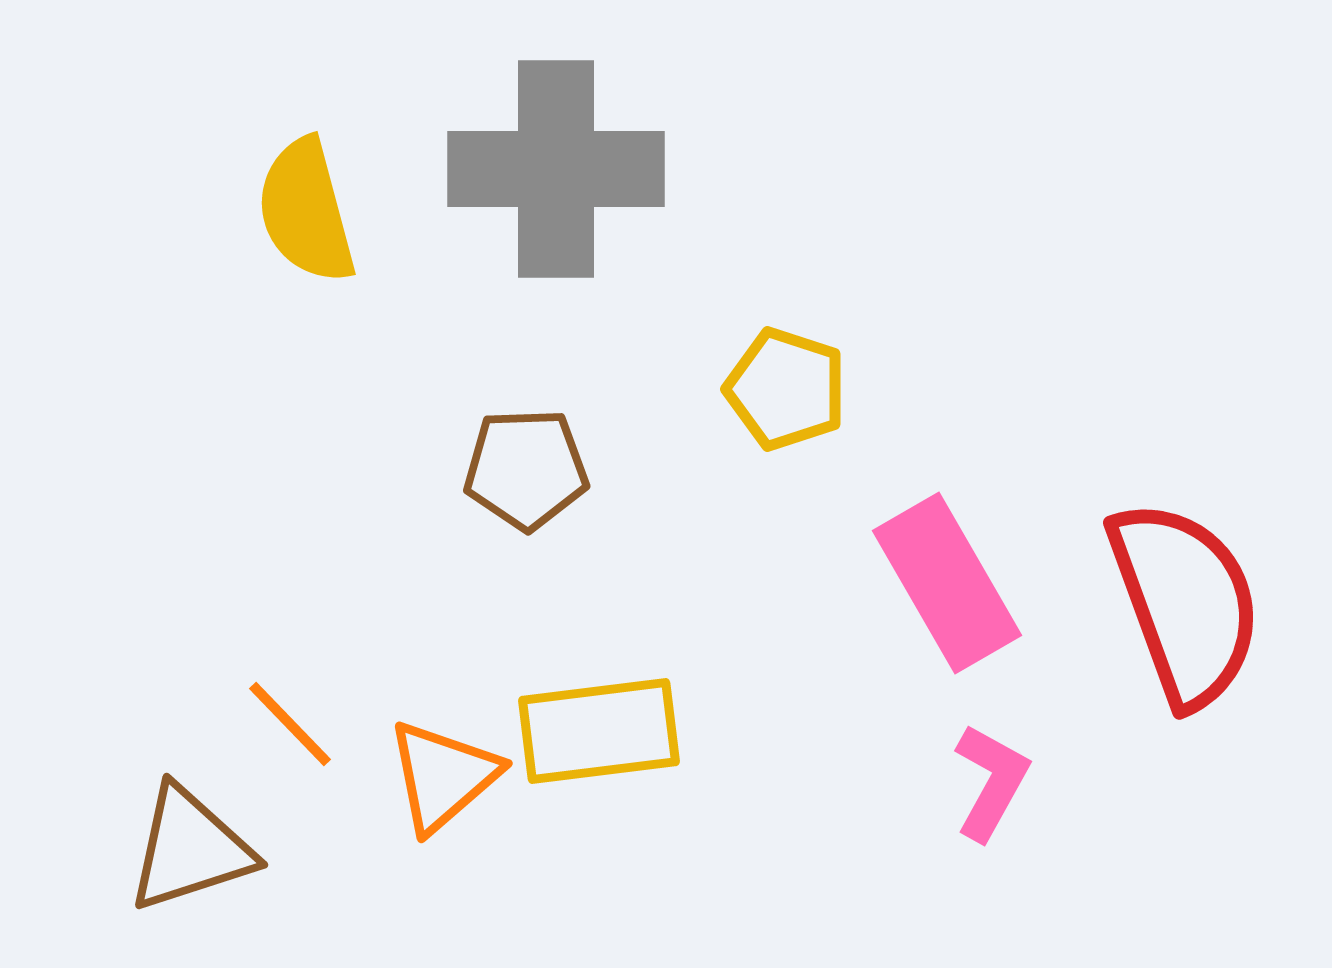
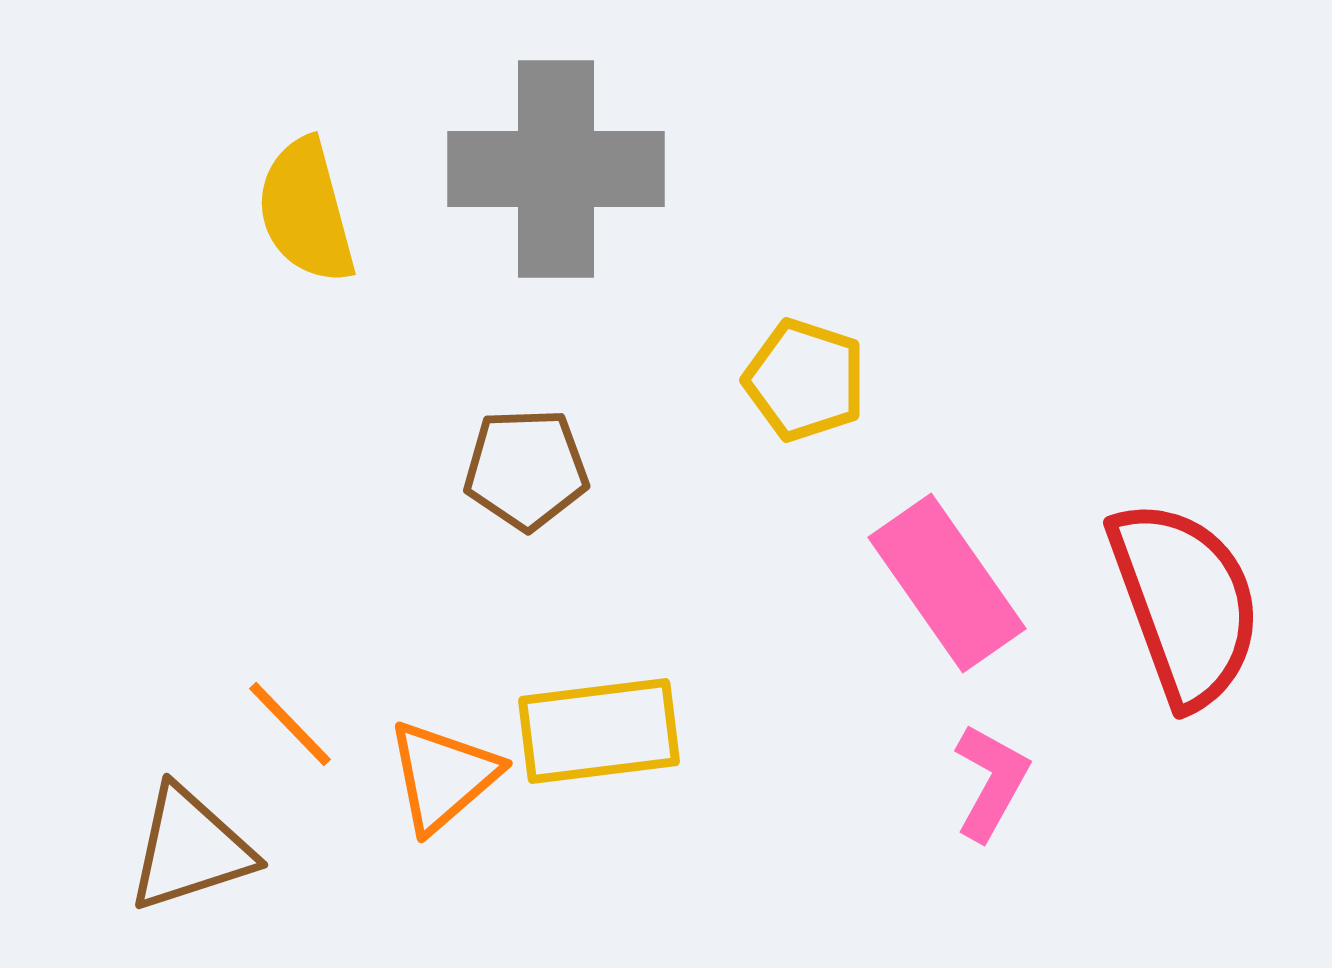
yellow pentagon: moved 19 px right, 9 px up
pink rectangle: rotated 5 degrees counterclockwise
